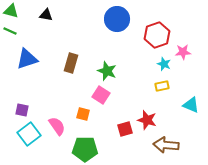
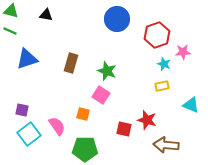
red square: moved 1 px left; rotated 28 degrees clockwise
